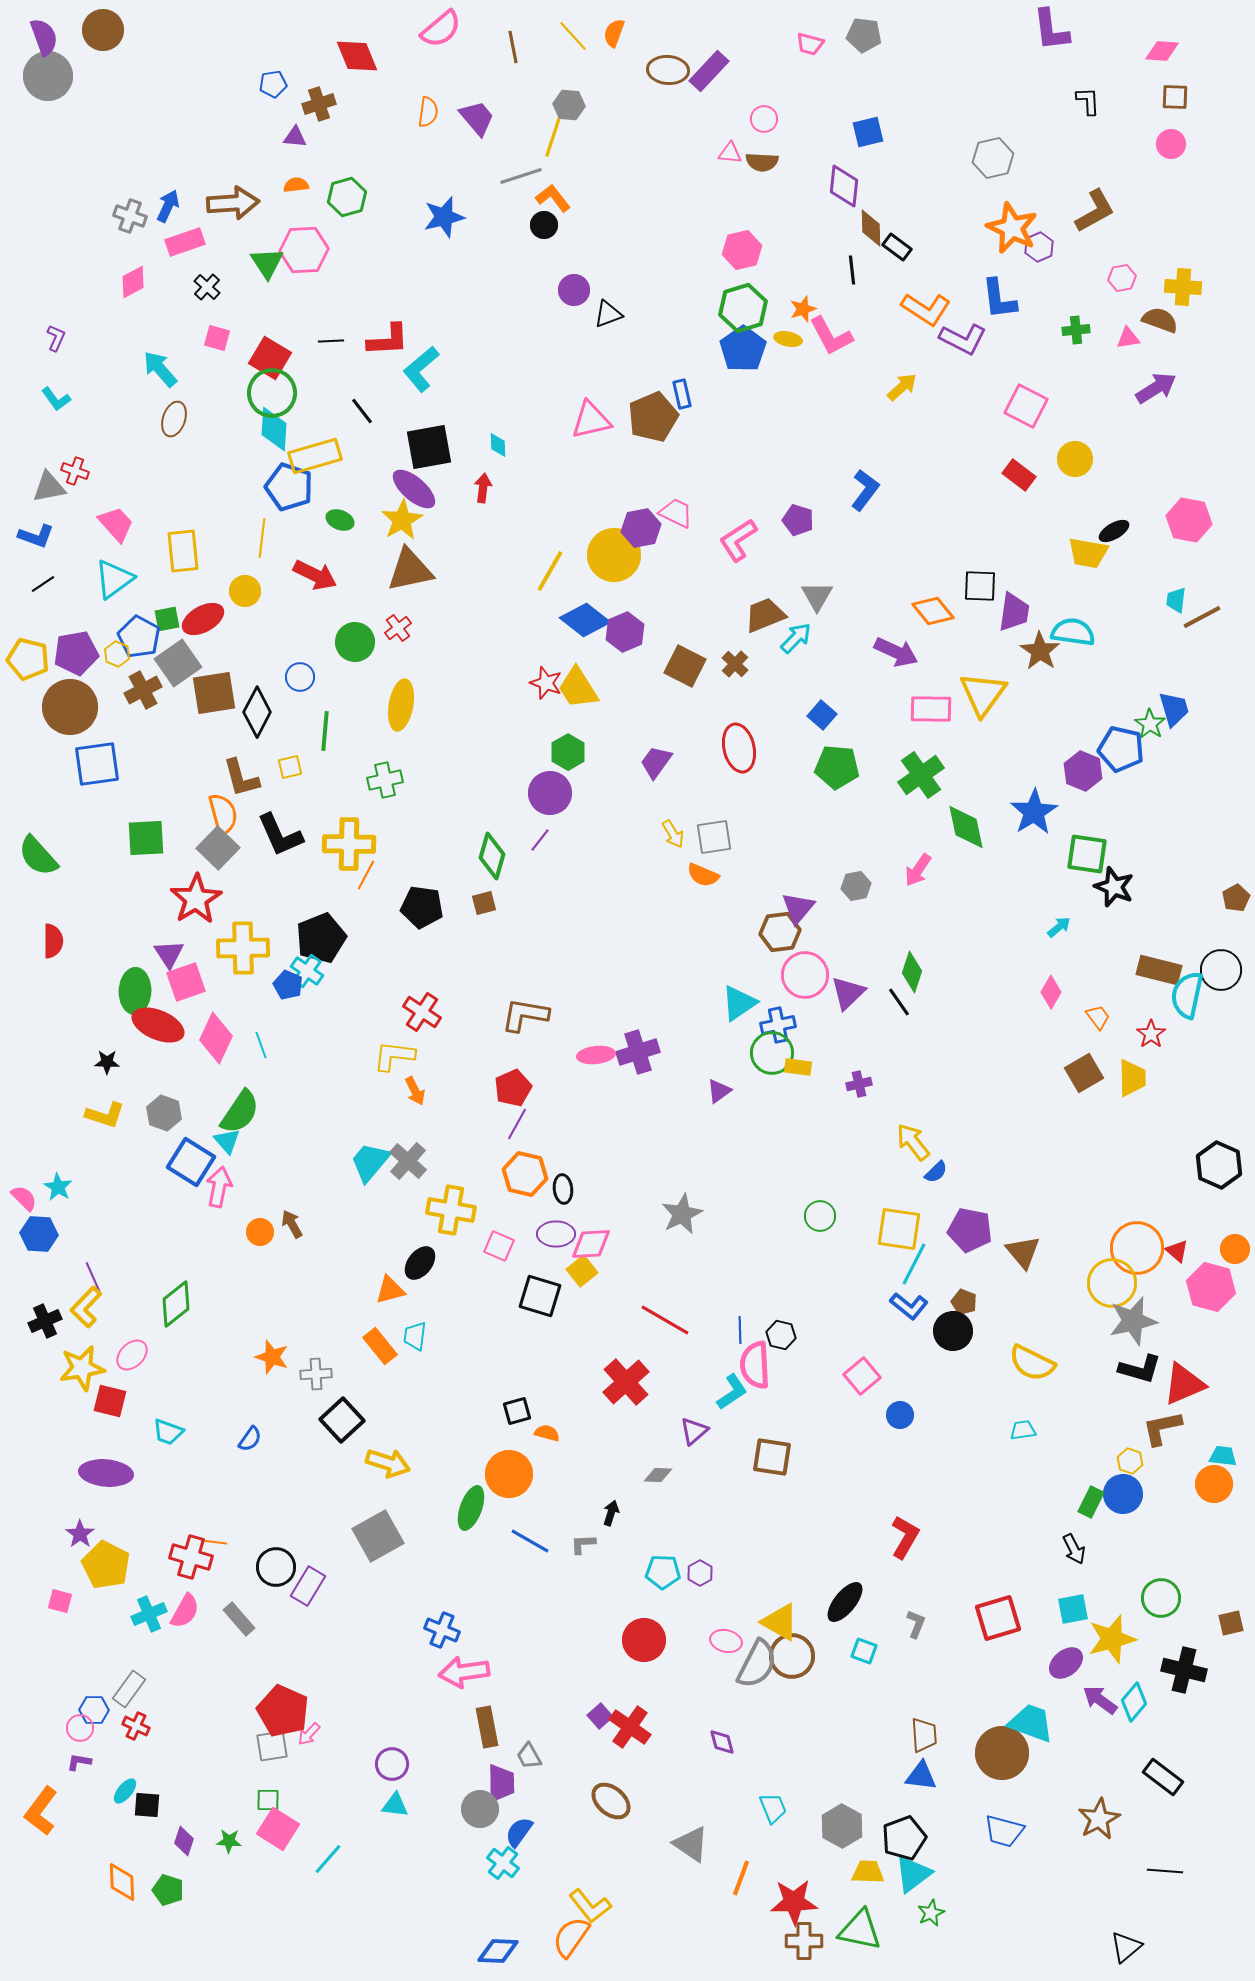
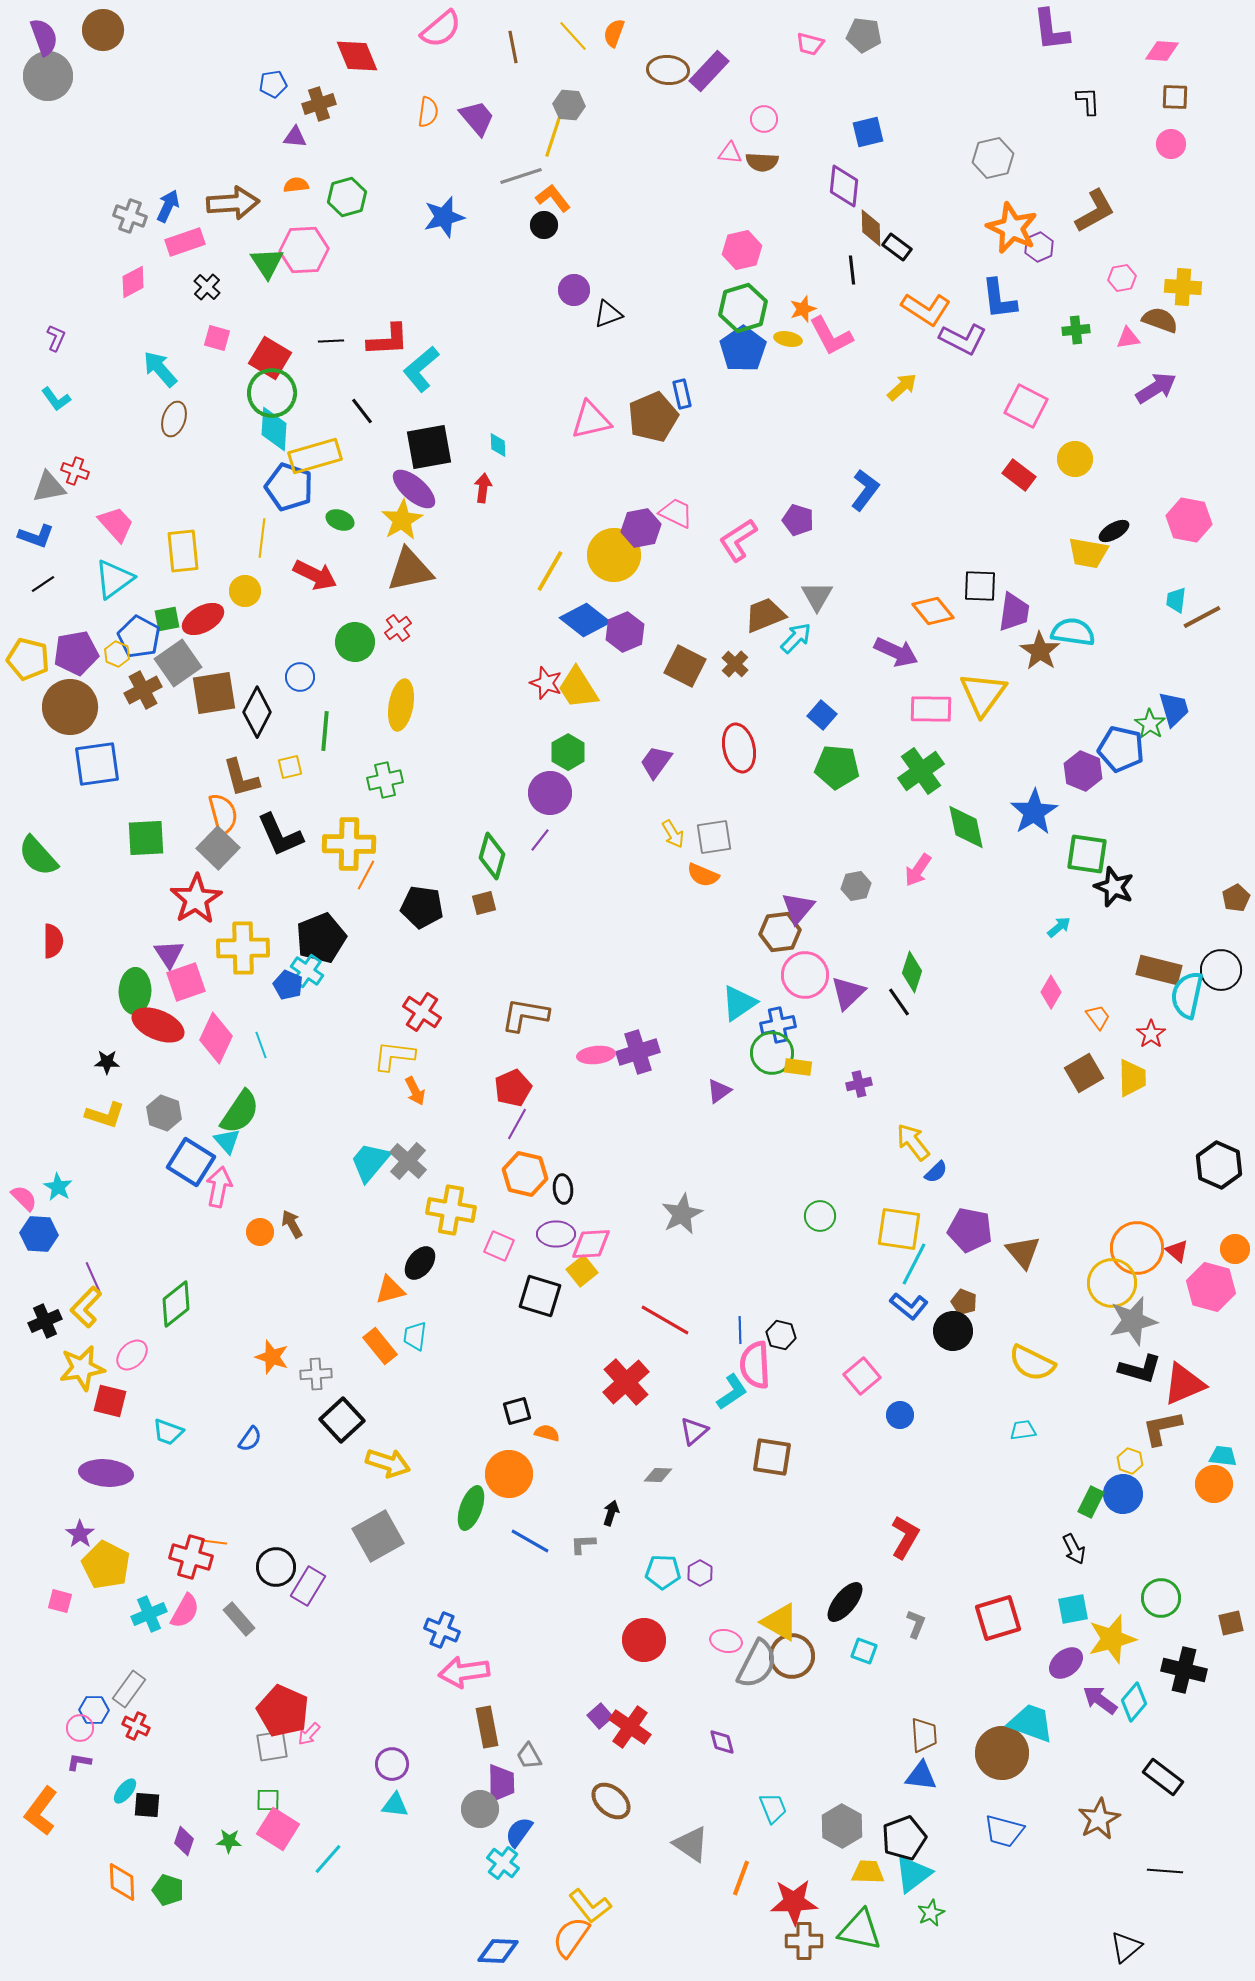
green cross at (921, 775): moved 4 px up
